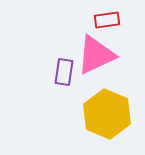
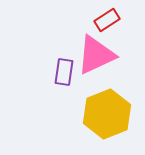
red rectangle: rotated 25 degrees counterclockwise
yellow hexagon: rotated 15 degrees clockwise
